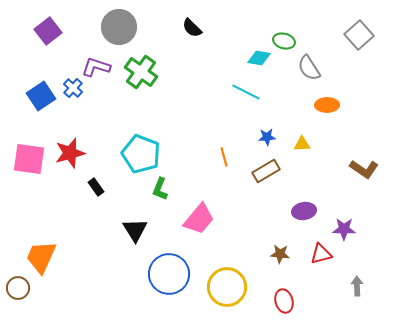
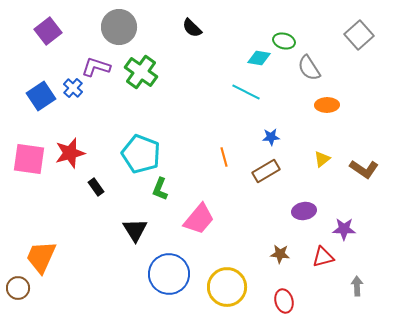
blue star: moved 4 px right
yellow triangle: moved 20 px right, 15 px down; rotated 36 degrees counterclockwise
red triangle: moved 2 px right, 3 px down
